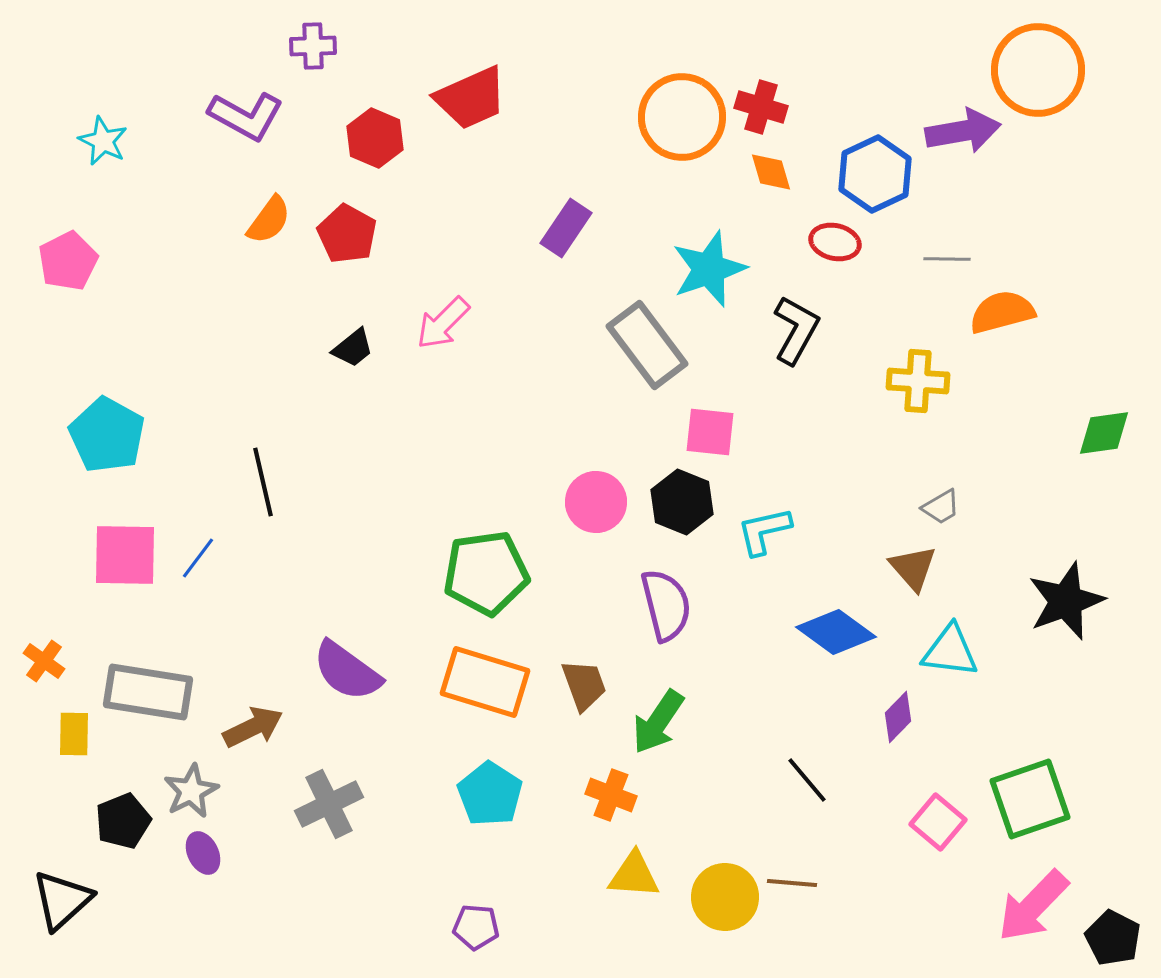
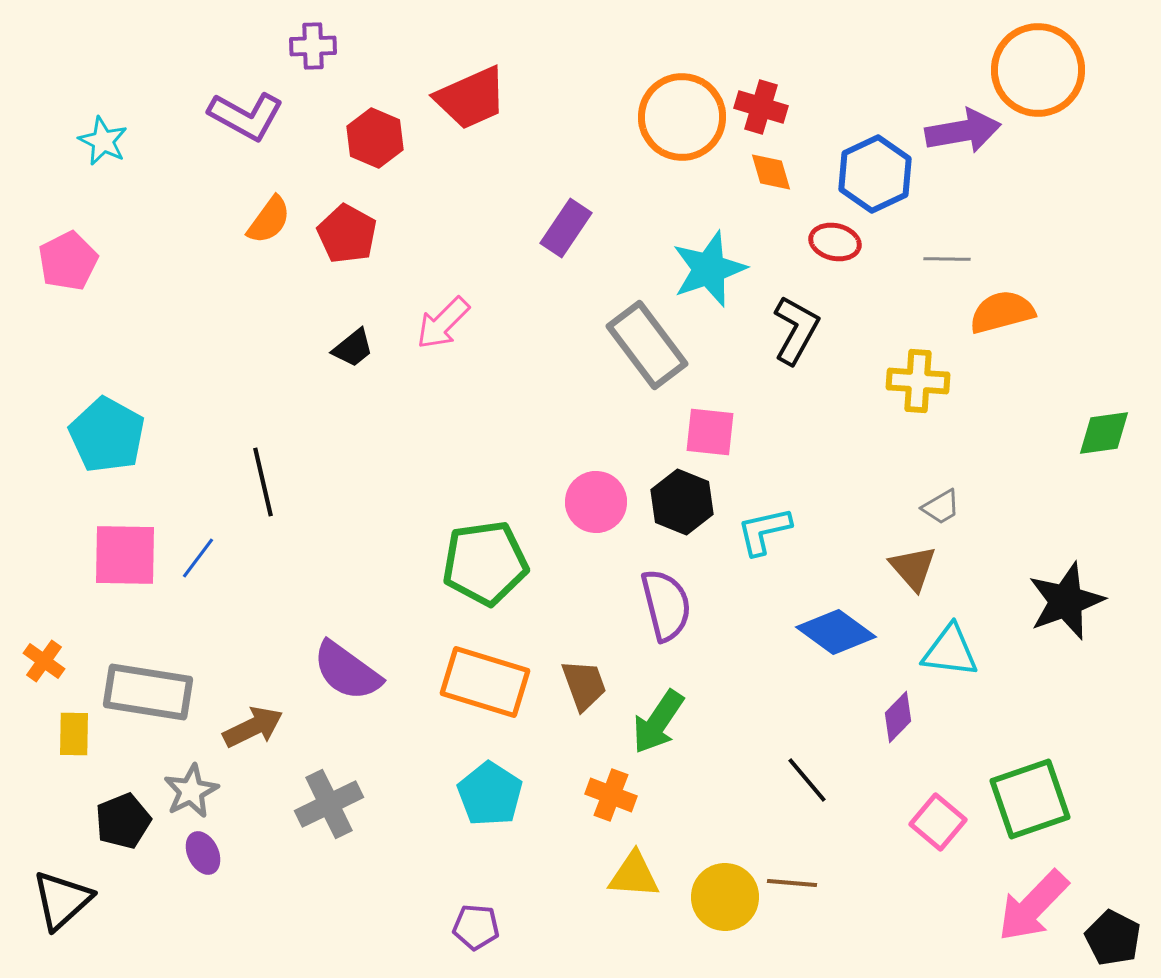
green pentagon at (486, 573): moved 1 px left, 10 px up
